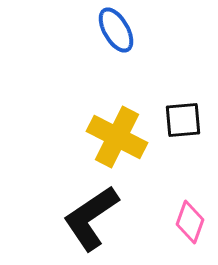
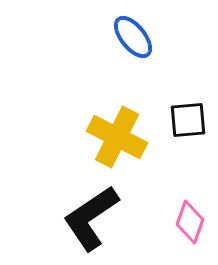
blue ellipse: moved 17 px right, 7 px down; rotated 9 degrees counterclockwise
black square: moved 5 px right
